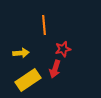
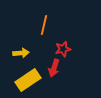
orange line: rotated 18 degrees clockwise
red arrow: moved 1 px left, 1 px up
